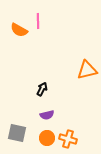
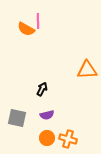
orange semicircle: moved 7 px right, 1 px up
orange triangle: rotated 10 degrees clockwise
gray square: moved 15 px up
